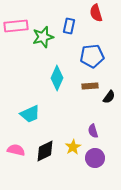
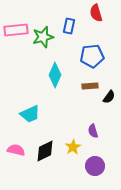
pink rectangle: moved 4 px down
cyan diamond: moved 2 px left, 3 px up
purple circle: moved 8 px down
